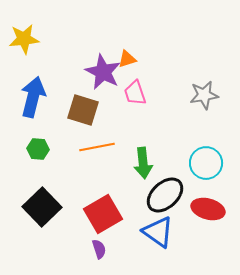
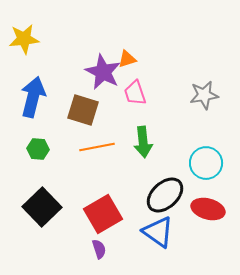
green arrow: moved 21 px up
